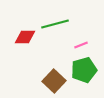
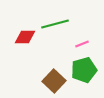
pink line: moved 1 px right, 1 px up
